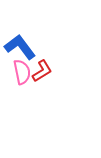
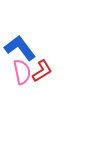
blue L-shape: moved 1 px down
